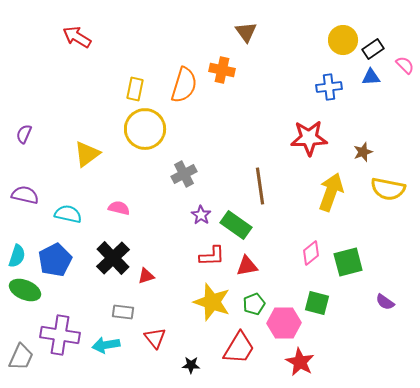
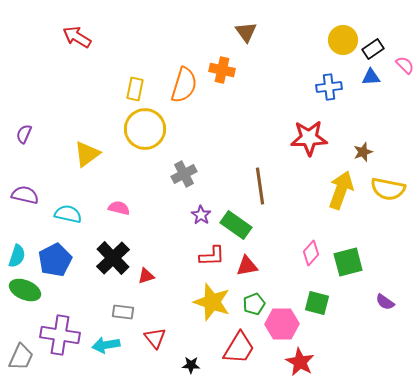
yellow arrow at (331, 192): moved 10 px right, 2 px up
pink diamond at (311, 253): rotated 10 degrees counterclockwise
pink hexagon at (284, 323): moved 2 px left, 1 px down
